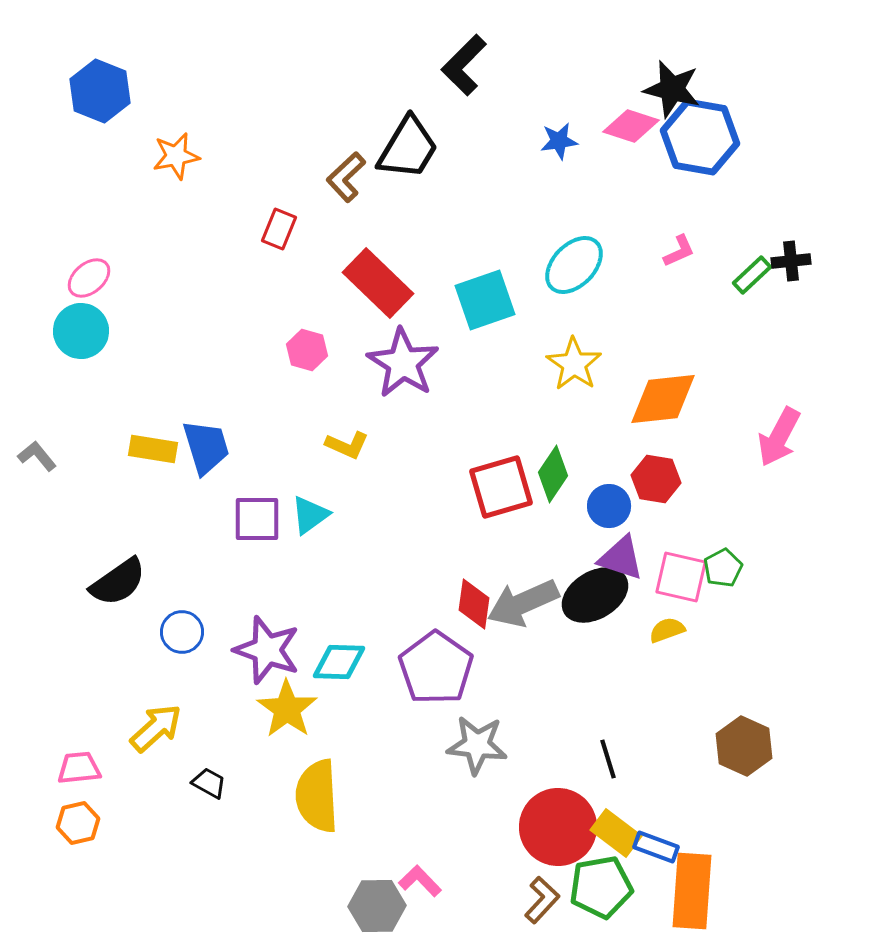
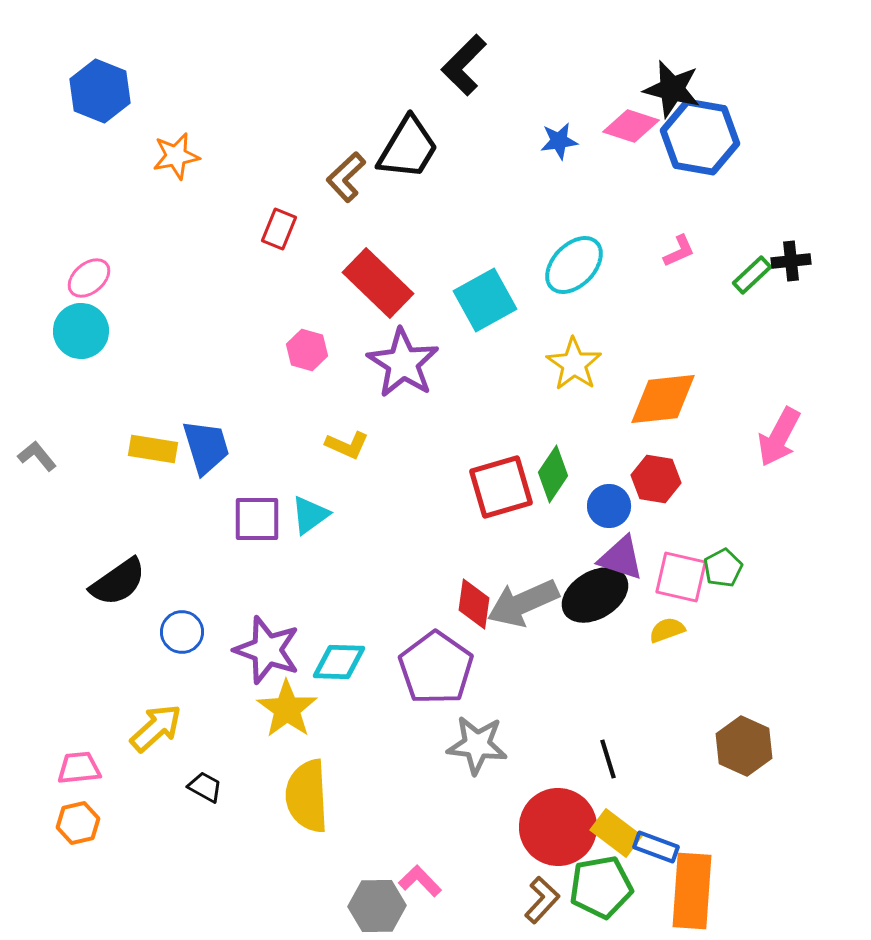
cyan square at (485, 300): rotated 10 degrees counterclockwise
black trapezoid at (209, 783): moved 4 px left, 4 px down
yellow semicircle at (317, 796): moved 10 px left
